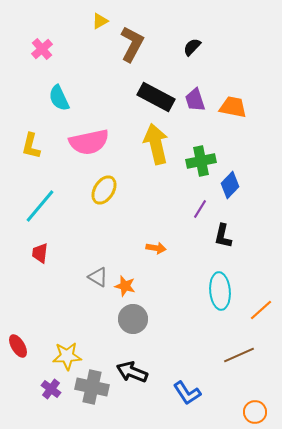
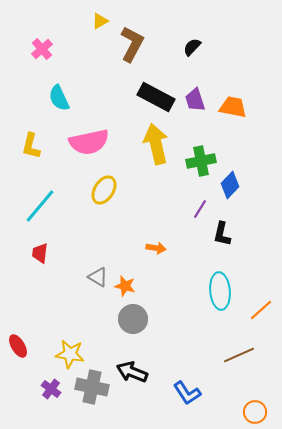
black L-shape: moved 1 px left, 2 px up
yellow star: moved 3 px right, 2 px up; rotated 12 degrees clockwise
